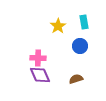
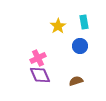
pink cross: rotated 28 degrees counterclockwise
brown semicircle: moved 2 px down
